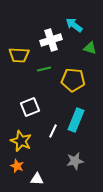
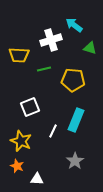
gray star: rotated 24 degrees counterclockwise
